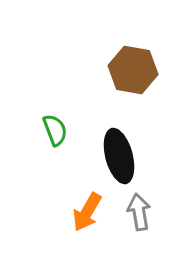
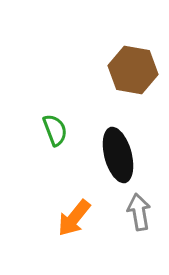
black ellipse: moved 1 px left, 1 px up
orange arrow: moved 13 px left, 6 px down; rotated 9 degrees clockwise
